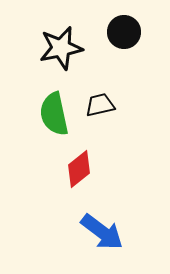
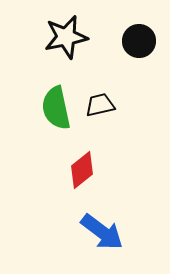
black circle: moved 15 px right, 9 px down
black star: moved 5 px right, 11 px up
green semicircle: moved 2 px right, 6 px up
red diamond: moved 3 px right, 1 px down
